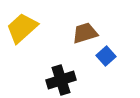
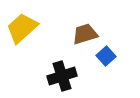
brown trapezoid: moved 1 px down
black cross: moved 1 px right, 4 px up
